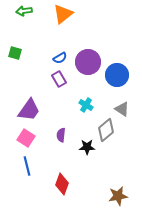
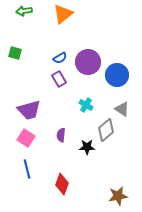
purple trapezoid: rotated 40 degrees clockwise
blue line: moved 3 px down
